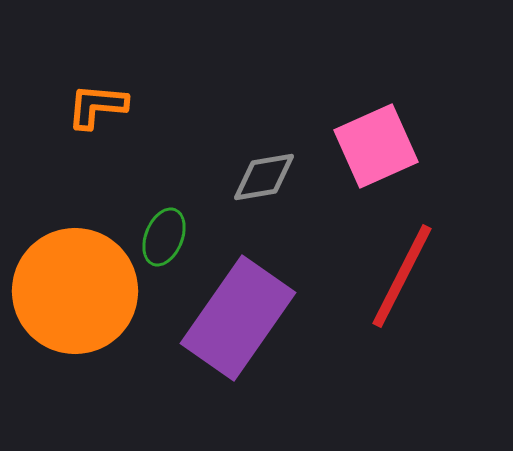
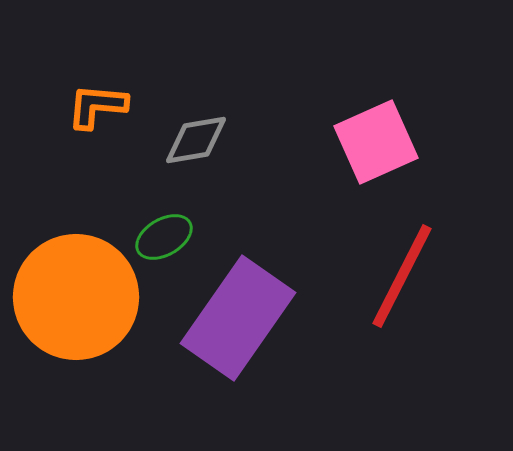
pink square: moved 4 px up
gray diamond: moved 68 px left, 37 px up
green ellipse: rotated 38 degrees clockwise
orange circle: moved 1 px right, 6 px down
